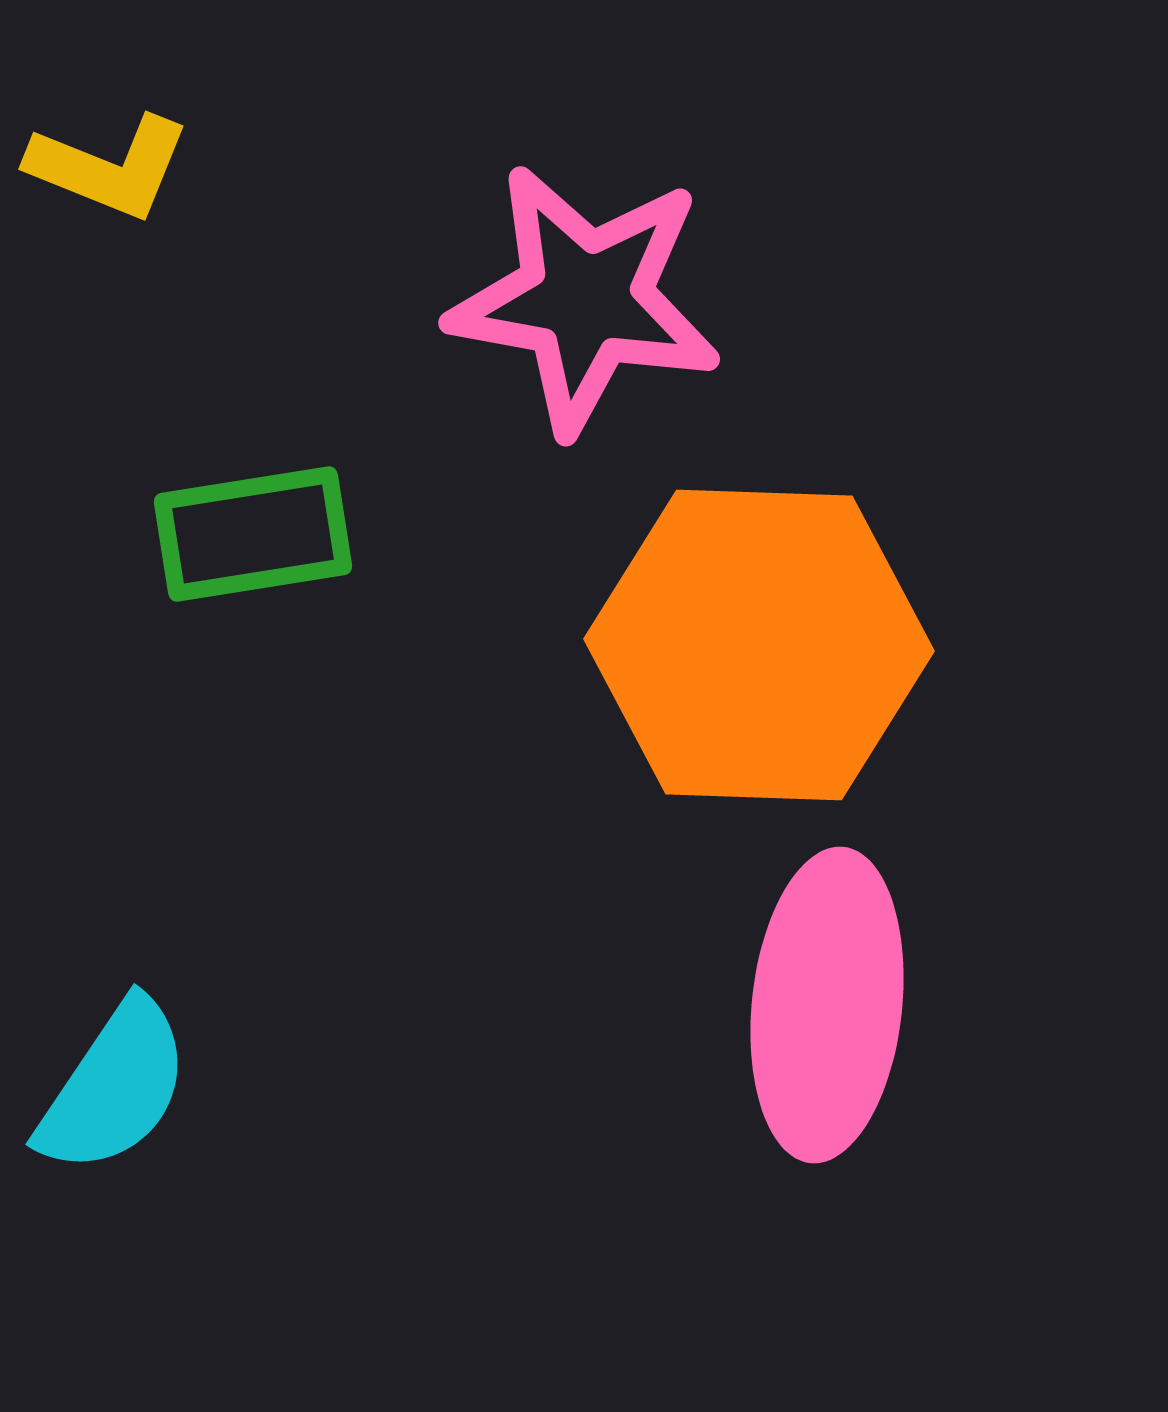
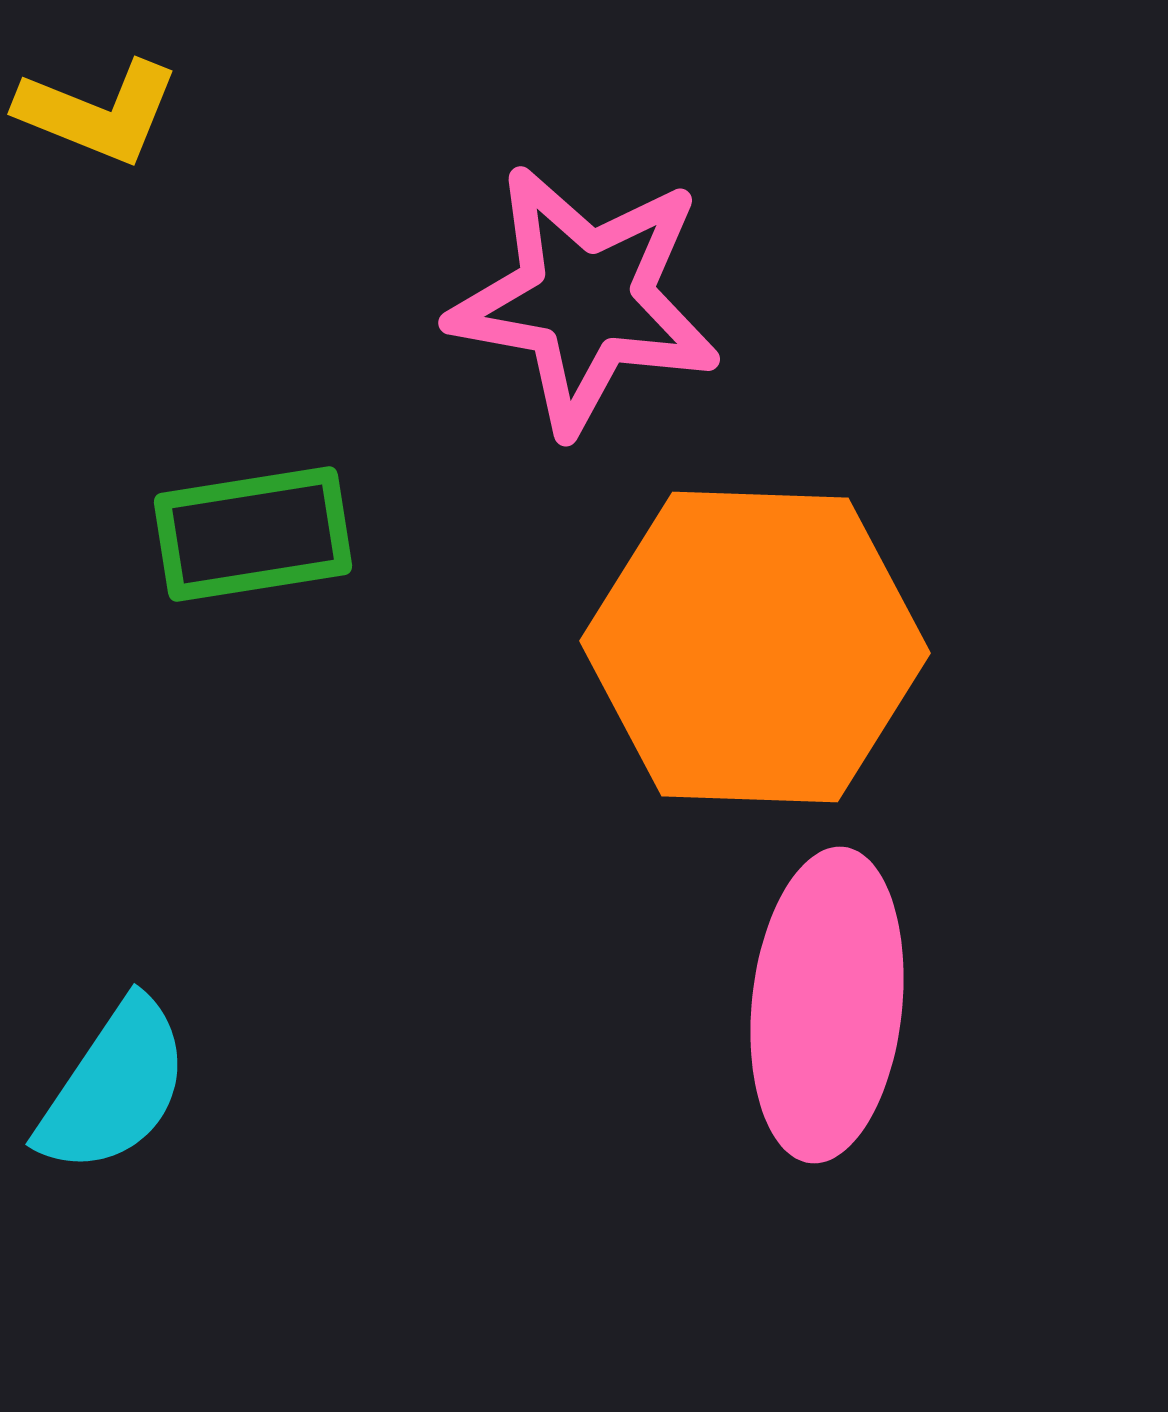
yellow L-shape: moved 11 px left, 55 px up
orange hexagon: moved 4 px left, 2 px down
